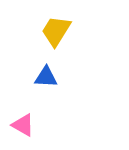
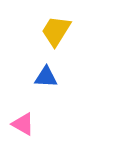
pink triangle: moved 1 px up
